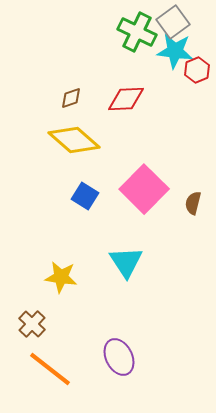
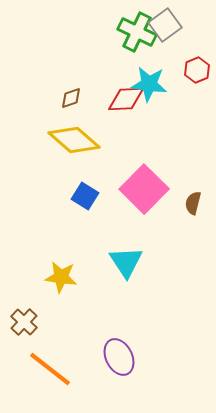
gray square: moved 8 px left, 3 px down
cyan star: moved 26 px left, 33 px down
brown cross: moved 8 px left, 2 px up
